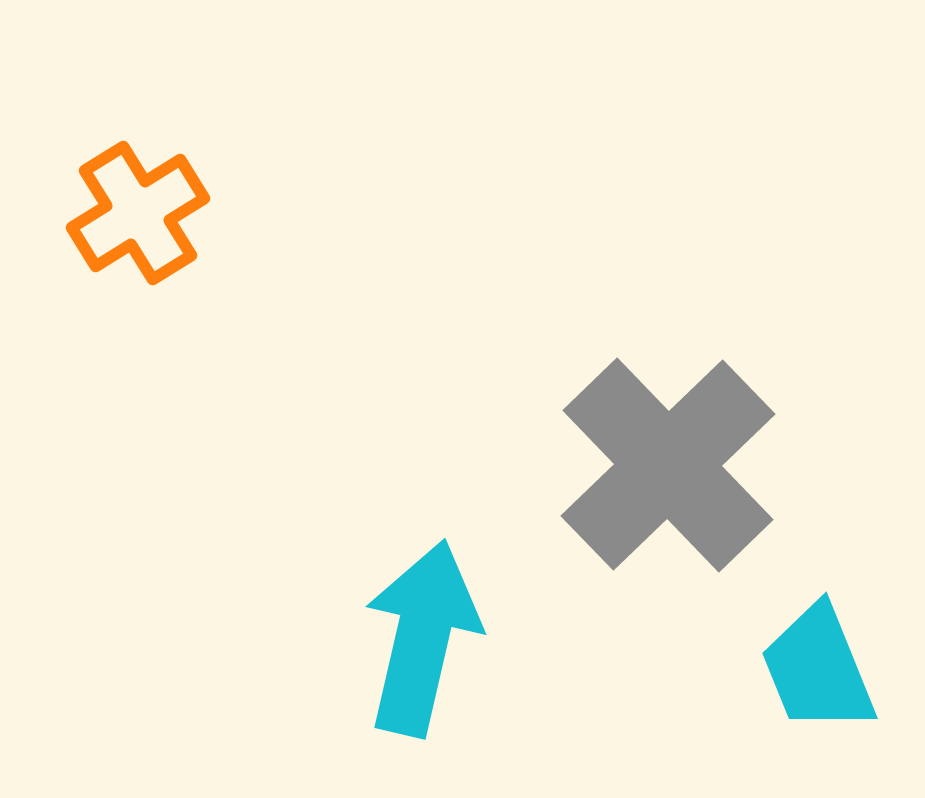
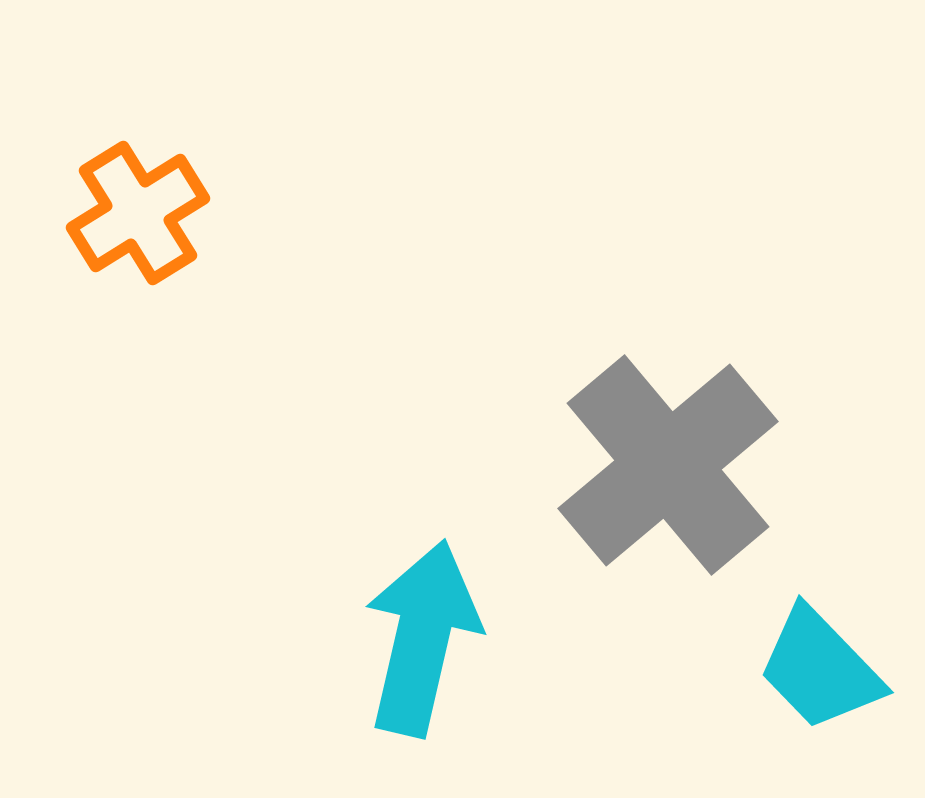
gray cross: rotated 4 degrees clockwise
cyan trapezoid: moved 2 px right; rotated 22 degrees counterclockwise
